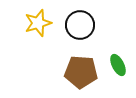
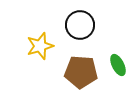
yellow star: moved 2 px right, 23 px down
